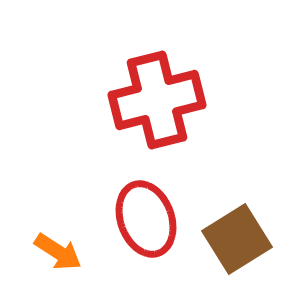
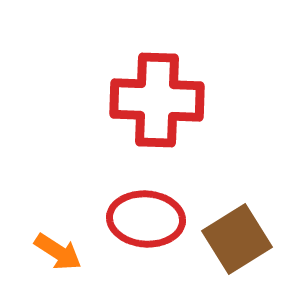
red cross: rotated 16 degrees clockwise
red ellipse: rotated 66 degrees counterclockwise
